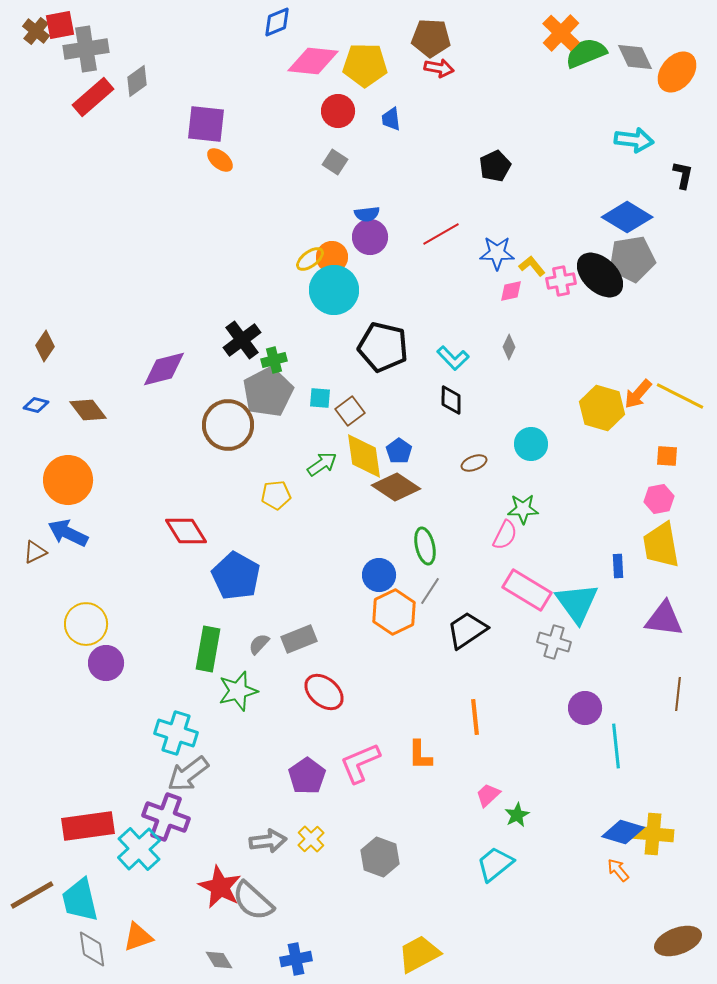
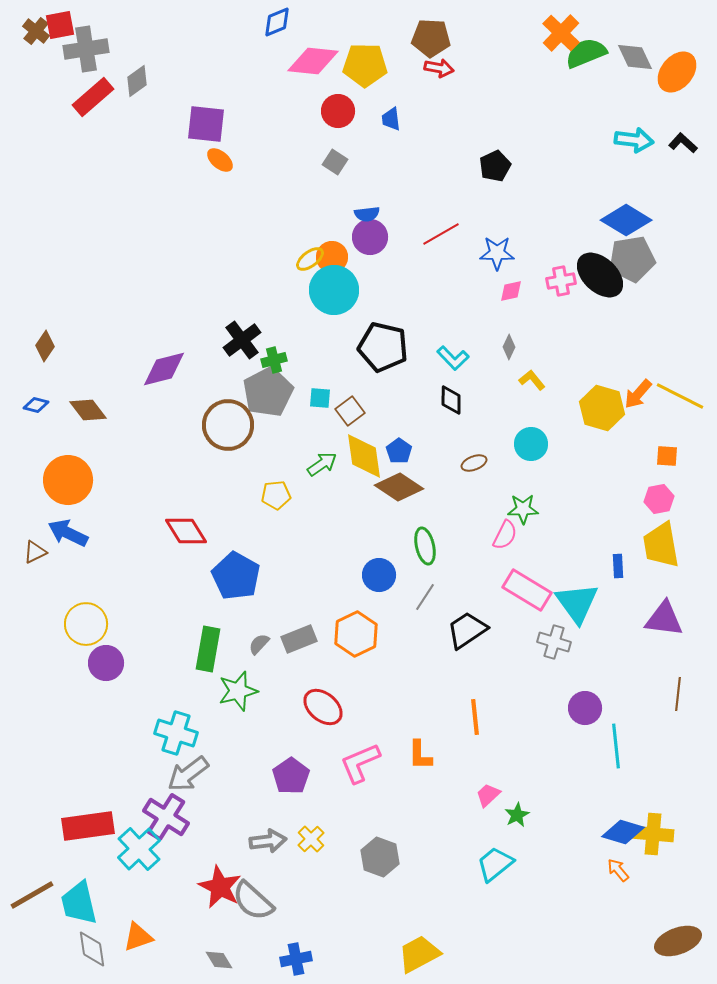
black L-shape at (683, 175): moved 32 px up; rotated 60 degrees counterclockwise
blue diamond at (627, 217): moved 1 px left, 3 px down
yellow L-shape at (532, 266): moved 114 px down
brown diamond at (396, 487): moved 3 px right
gray line at (430, 591): moved 5 px left, 6 px down
orange hexagon at (394, 612): moved 38 px left, 22 px down
red ellipse at (324, 692): moved 1 px left, 15 px down
purple pentagon at (307, 776): moved 16 px left
purple cross at (166, 817): rotated 12 degrees clockwise
cyan trapezoid at (80, 900): moved 1 px left, 3 px down
